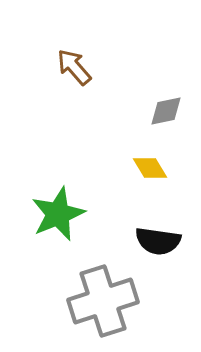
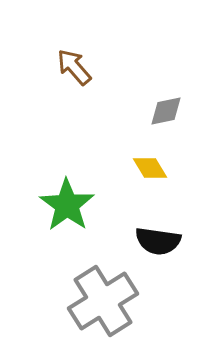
green star: moved 9 px right, 9 px up; rotated 14 degrees counterclockwise
gray cross: rotated 14 degrees counterclockwise
